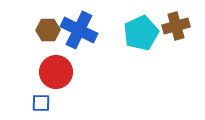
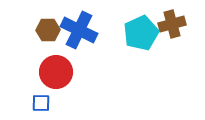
brown cross: moved 4 px left, 2 px up
